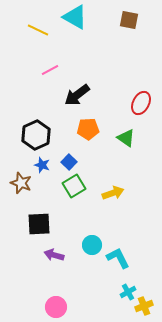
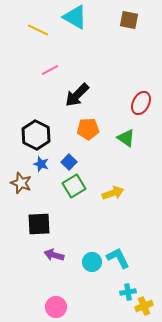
black arrow: rotated 8 degrees counterclockwise
black hexagon: rotated 8 degrees counterclockwise
blue star: moved 1 px left, 1 px up
cyan circle: moved 17 px down
cyan cross: rotated 21 degrees clockwise
